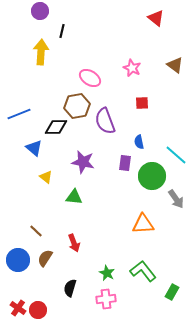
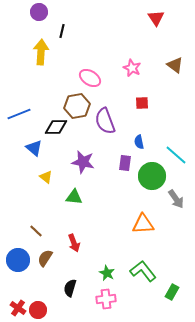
purple circle: moved 1 px left, 1 px down
red triangle: rotated 18 degrees clockwise
